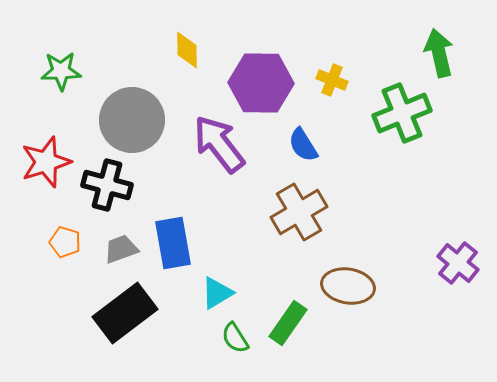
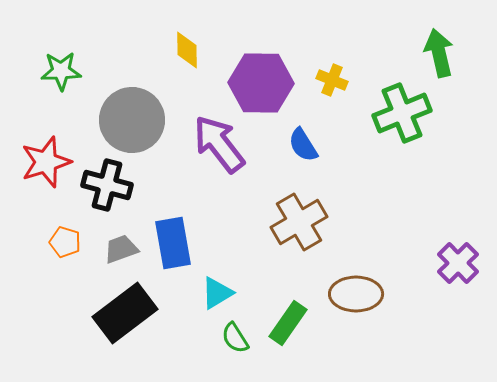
brown cross: moved 10 px down
purple cross: rotated 6 degrees clockwise
brown ellipse: moved 8 px right, 8 px down; rotated 9 degrees counterclockwise
